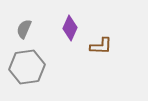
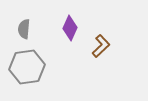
gray semicircle: rotated 18 degrees counterclockwise
brown L-shape: rotated 45 degrees counterclockwise
